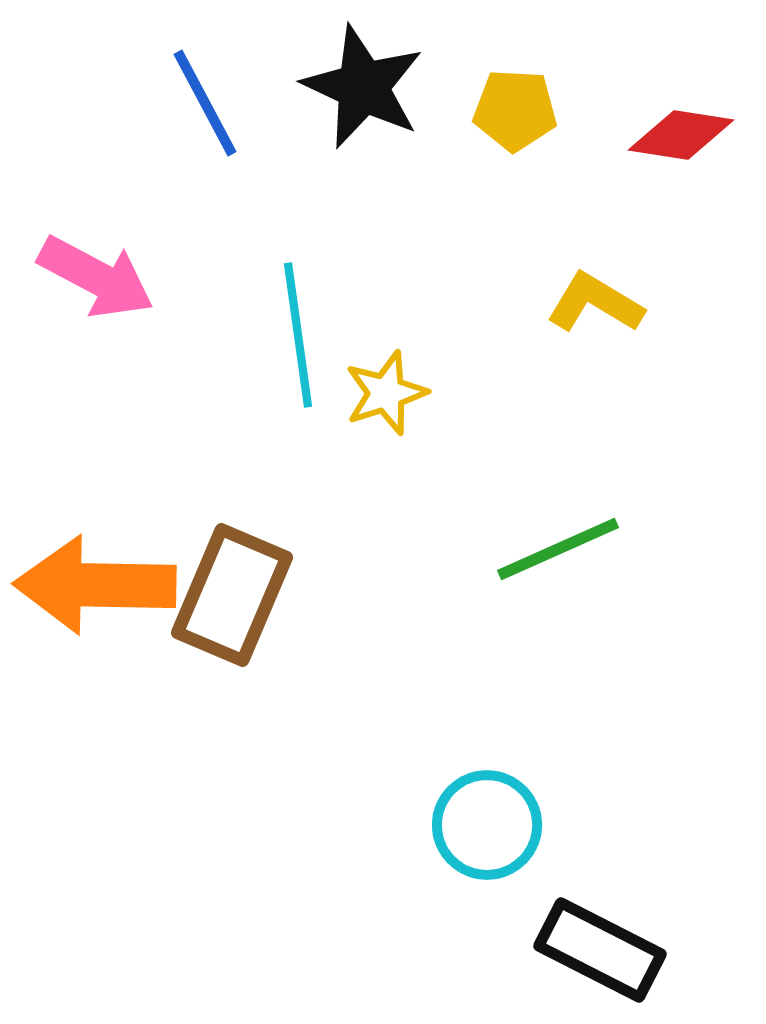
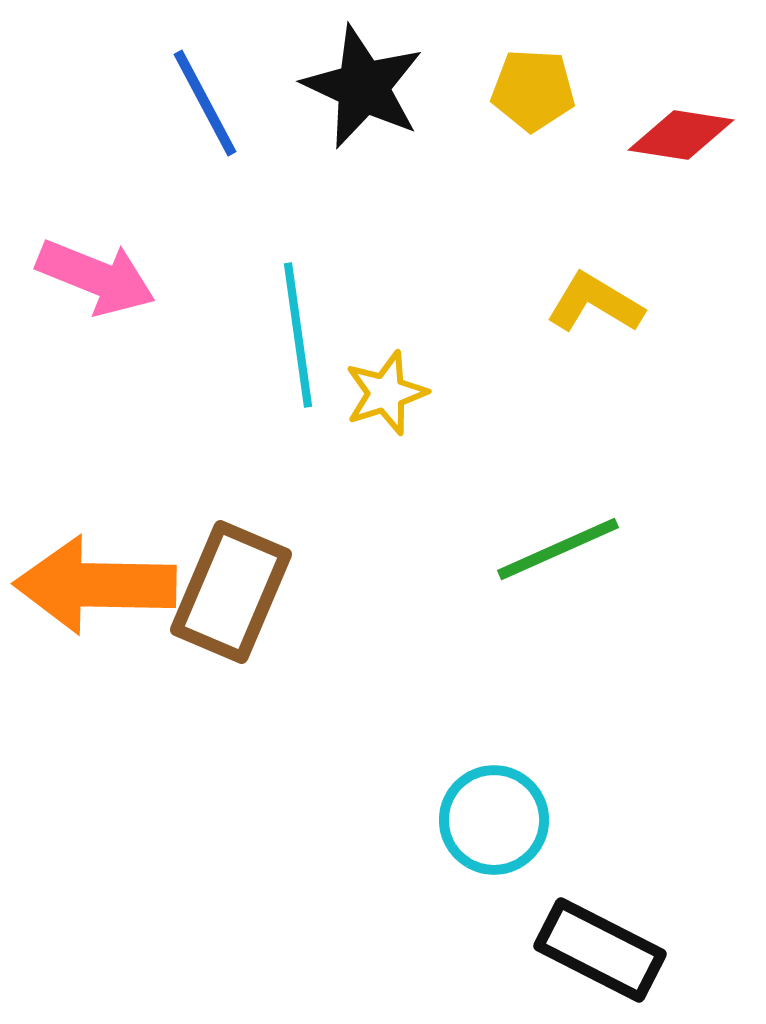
yellow pentagon: moved 18 px right, 20 px up
pink arrow: rotated 6 degrees counterclockwise
brown rectangle: moved 1 px left, 3 px up
cyan circle: moved 7 px right, 5 px up
